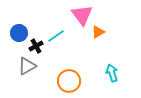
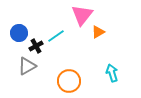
pink triangle: rotated 15 degrees clockwise
